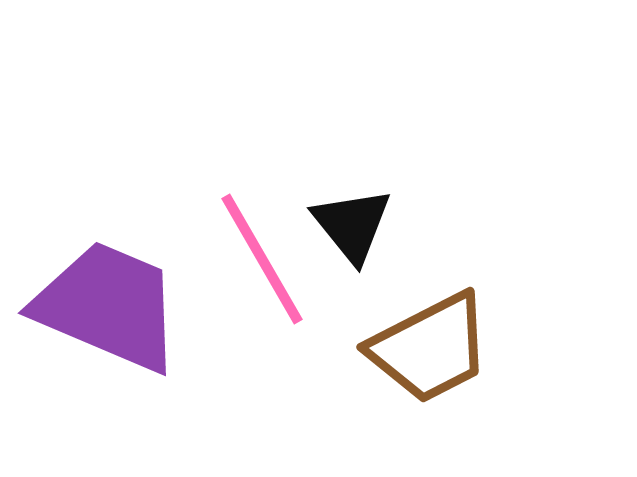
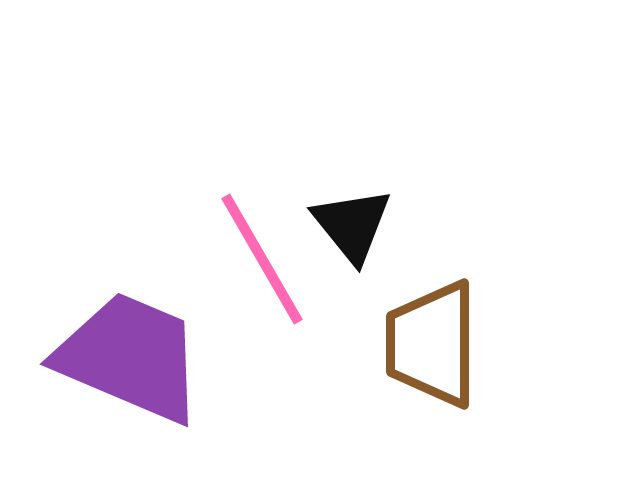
purple trapezoid: moved 22 px right, 51 px down
brown trapezoid: moved 2 px right, 4 px up; rotated 117 degrees clockwise
